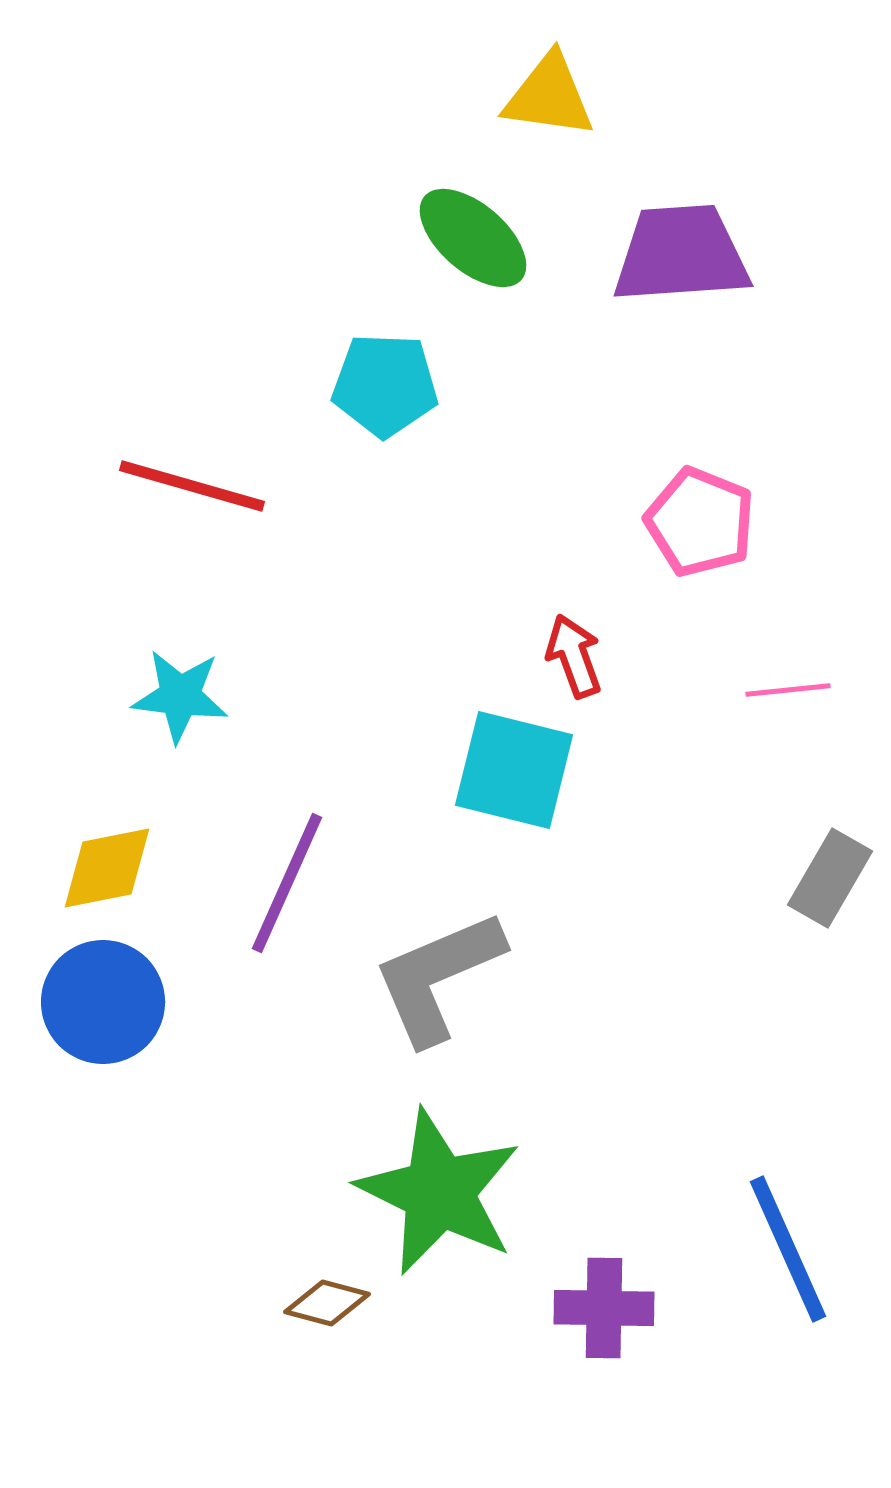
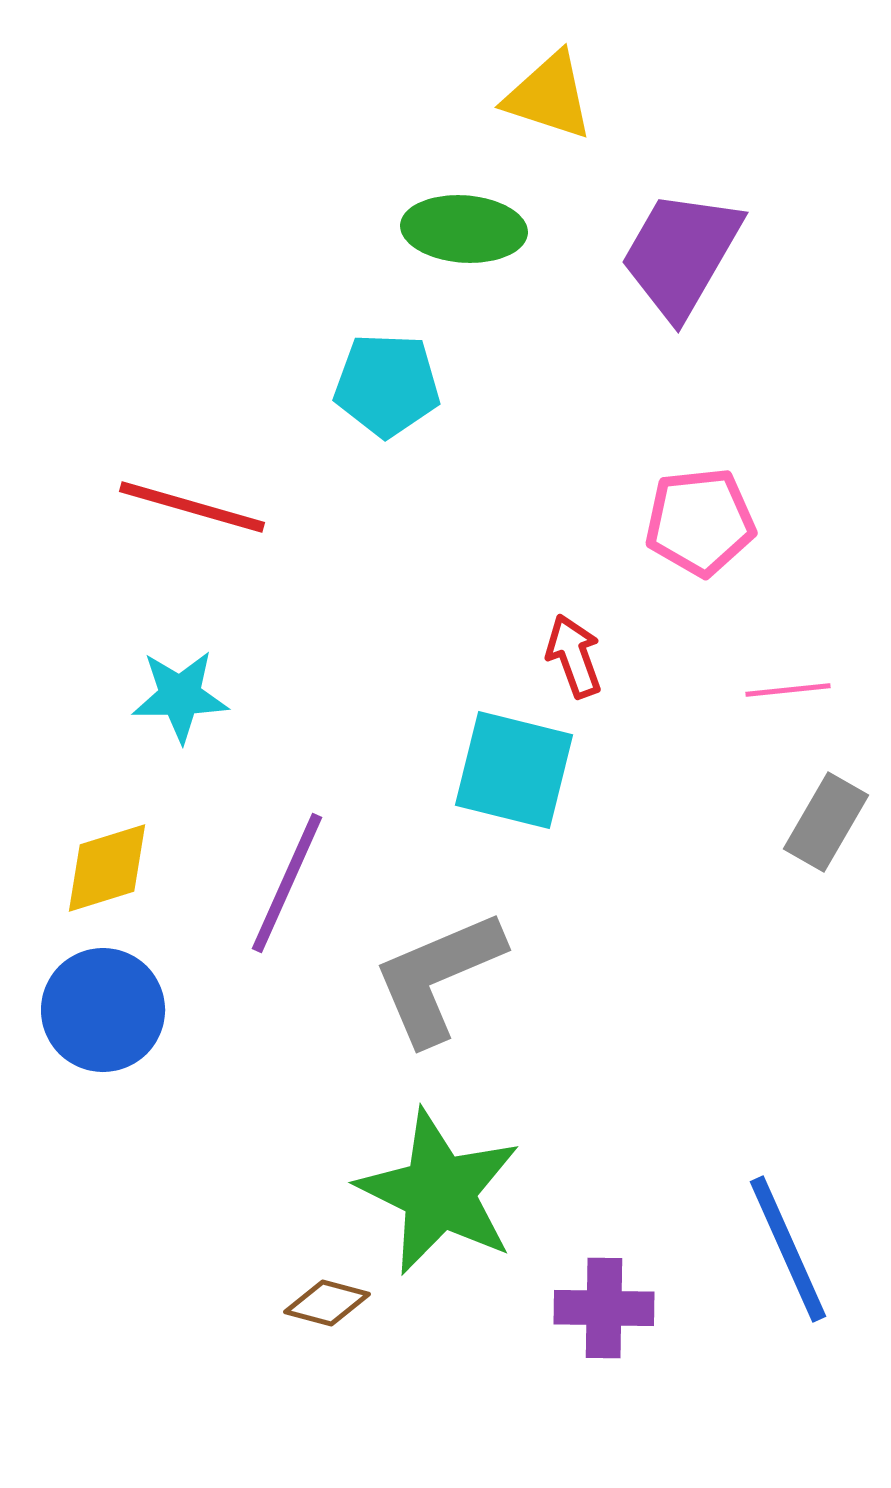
yellow triangle: rotated 10 degrees clockwise
green ellipse: moved 9 px left, 9 px up; rotated 37 degrees counterclockwise
purple trapezoid: rotated 56 degrees counterclockwise
cyan pentagon: moved 2 px right
red line: moved 21 px down
pink pentagon: rotated 28 degrees counterclockwise
cyan star: rotated 8 degrees counterclockwise
yellow diamond: rotated 6 degrees counterclockwise
gray rectangle: moved 4 px left, 56 px up
blue circle: moved 8 px down
